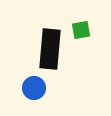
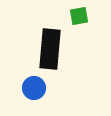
green square: moved 2 px left, 14 px up
